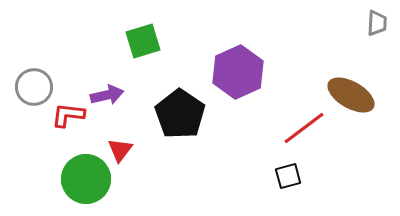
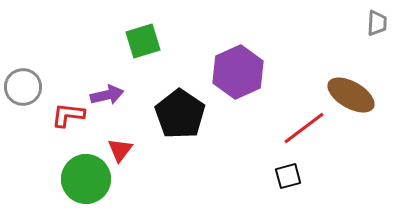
gray circle: moved 11 px left
